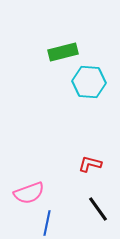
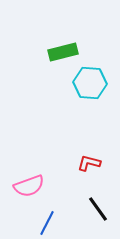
cyan hexagon: moved 1 px right, 1 px down
red L-shape: moved 1 px left, 1 px up
pink semicircle: moved 7 px up
blue line: rotated 15 degrees clockwise
